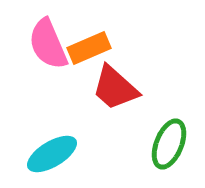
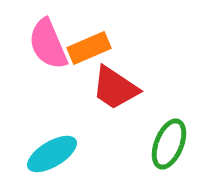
red trapezoid: rotated 8 degrees counterclockwise
